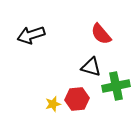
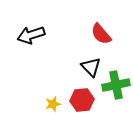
black triangle: rotated 30 degrees clockwise
green cross: moved 1 px up
red hexagon: moved 5 px right, 1 px down
